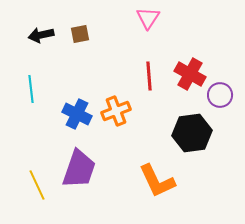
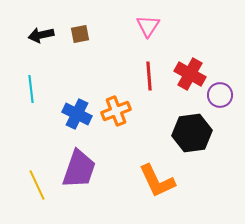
pink triangle: moved 8 px down
